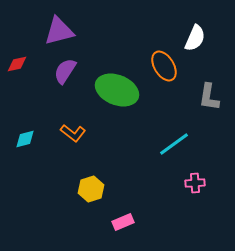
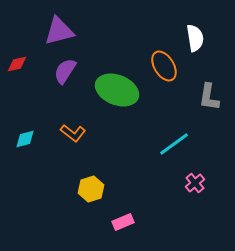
white semicircle: rotated 32 degrees counterclockwise
pink cross: rotated 36 degrees counterclockwise
